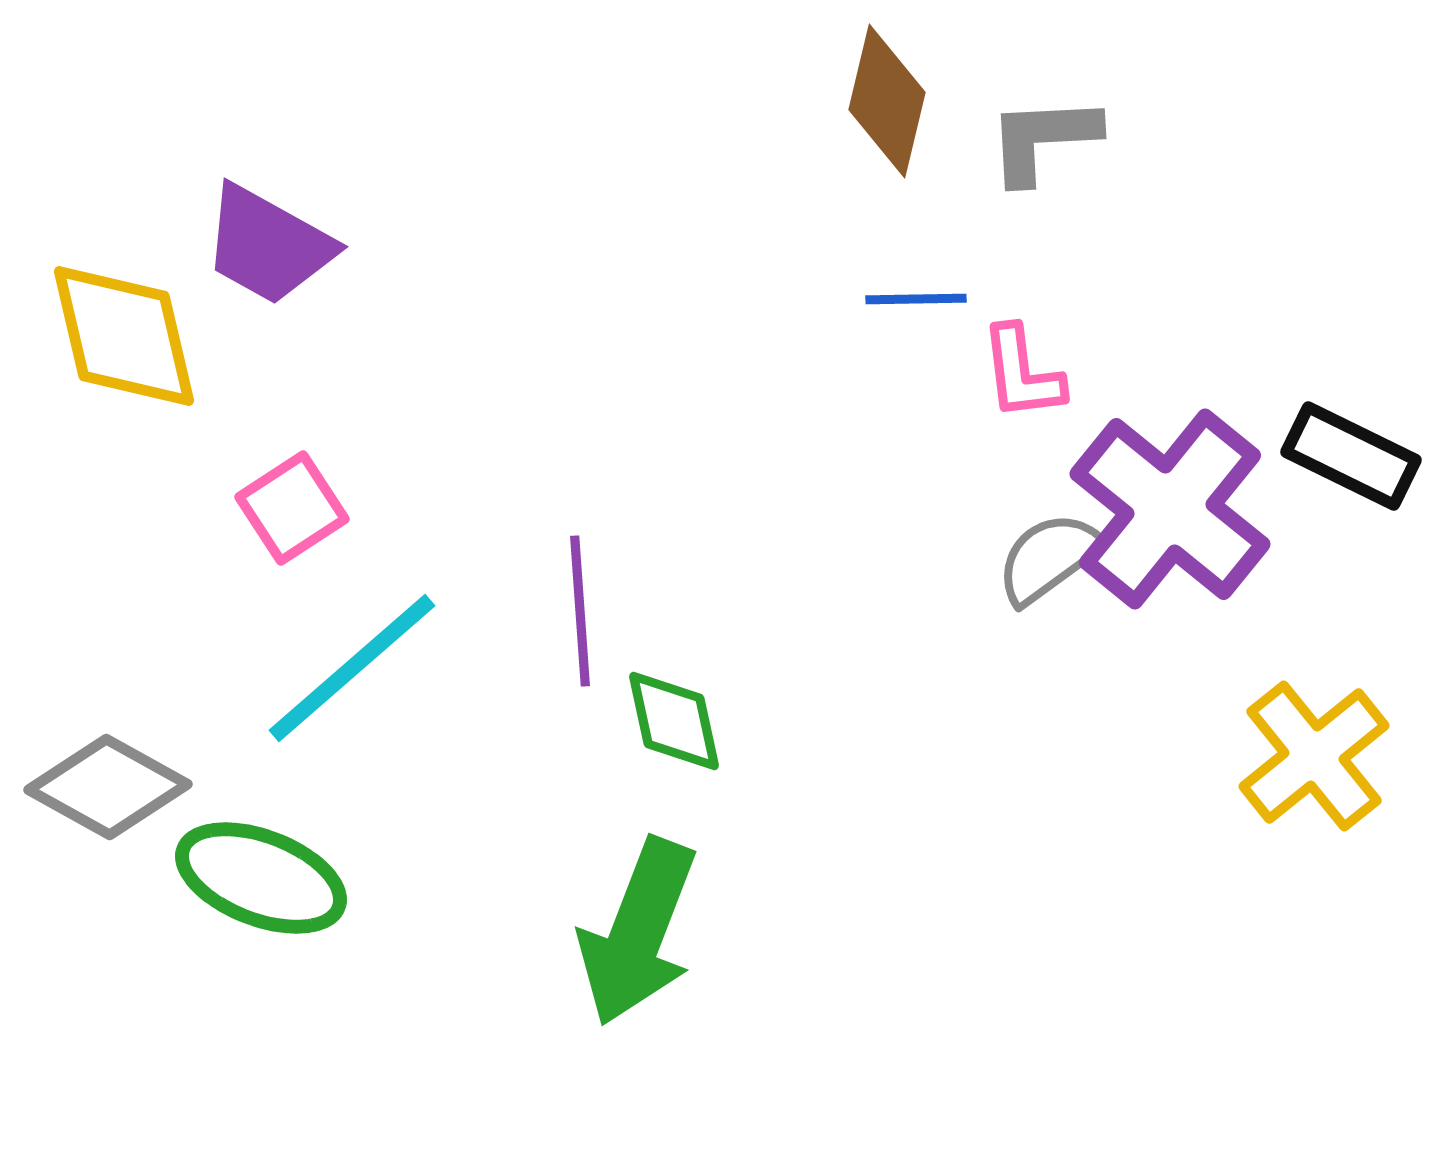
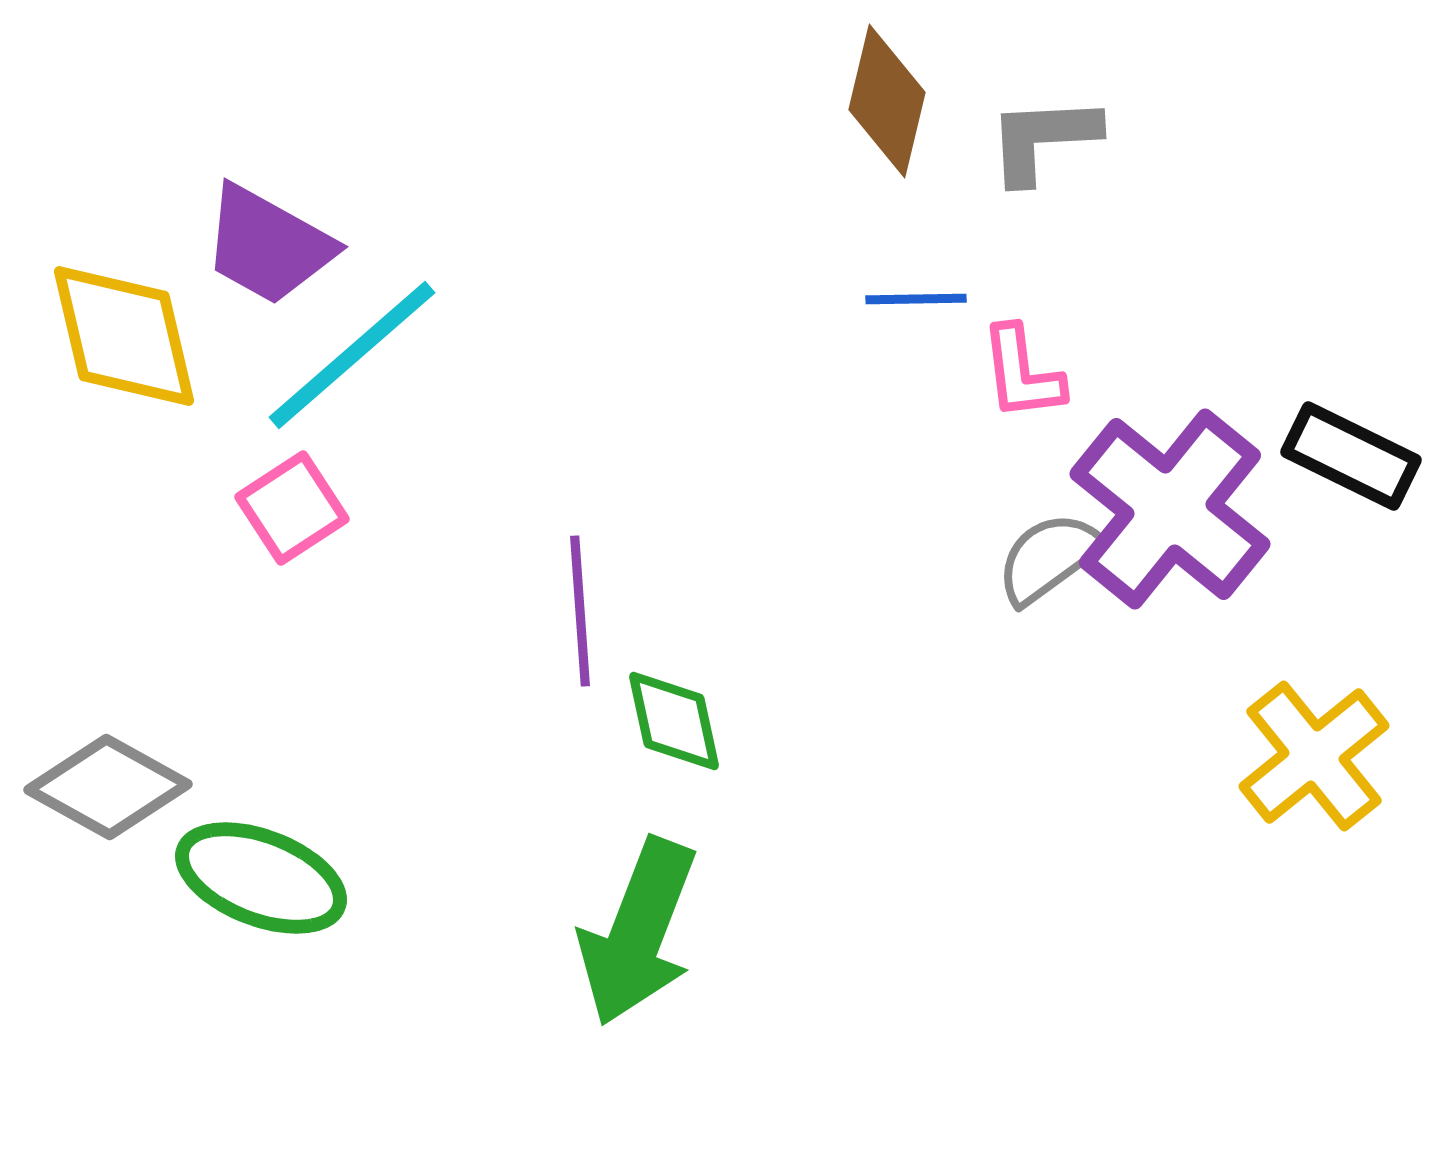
cyan line: moved 313 px up
